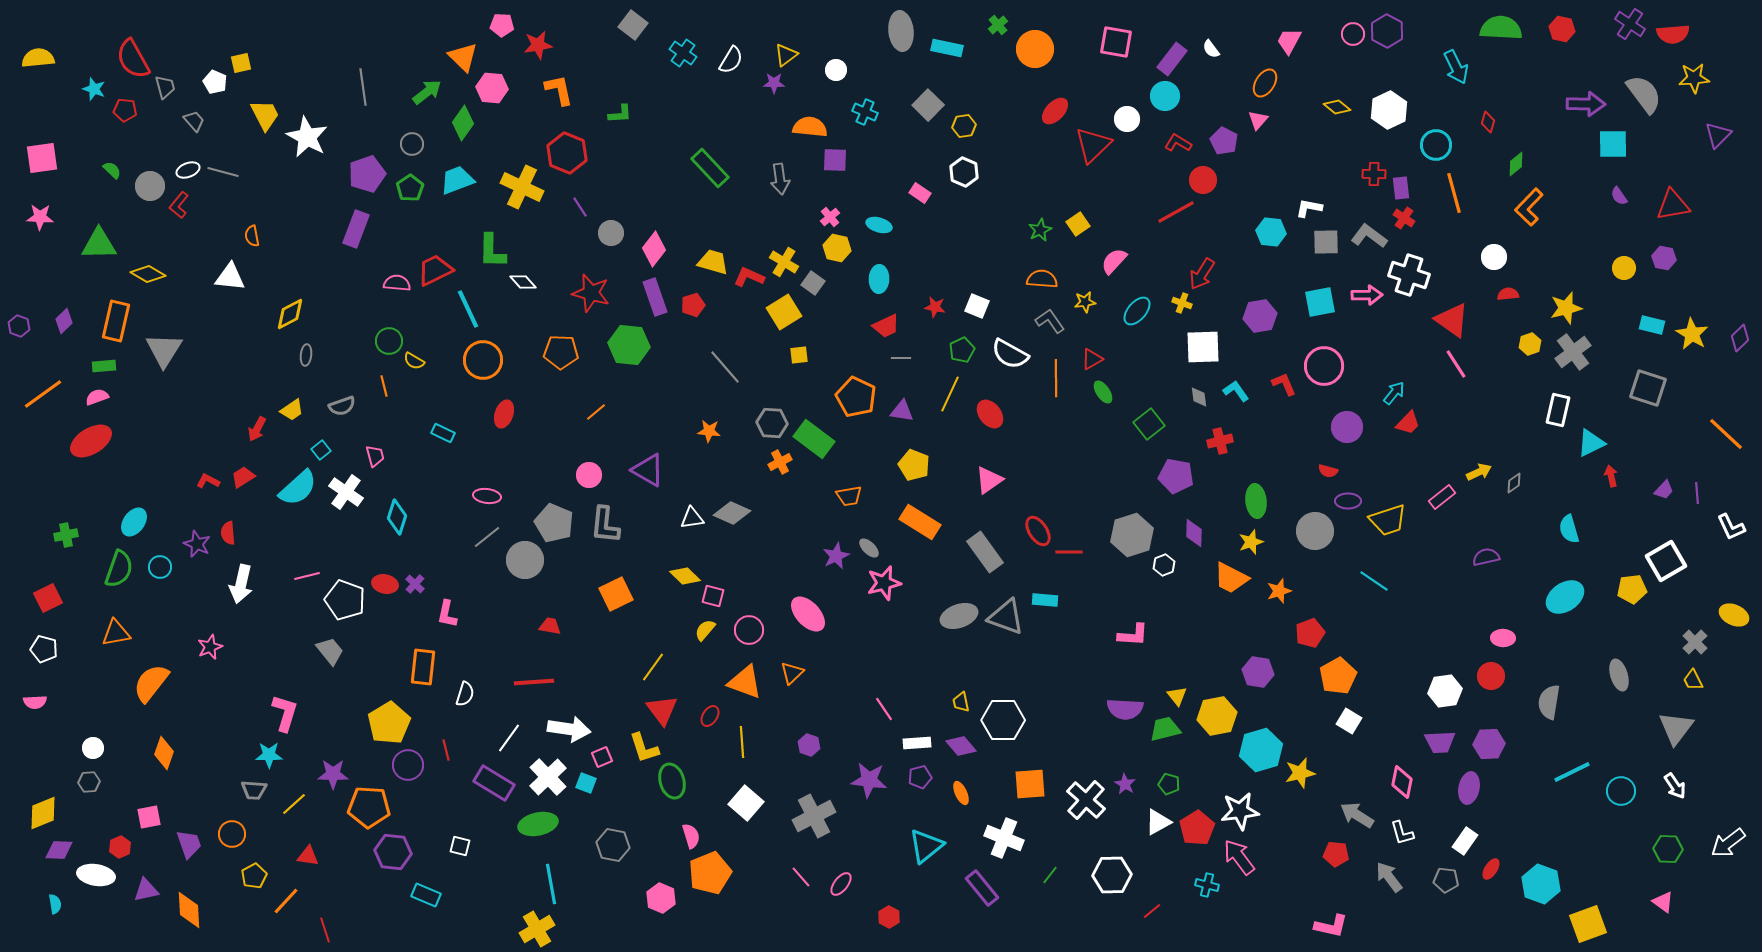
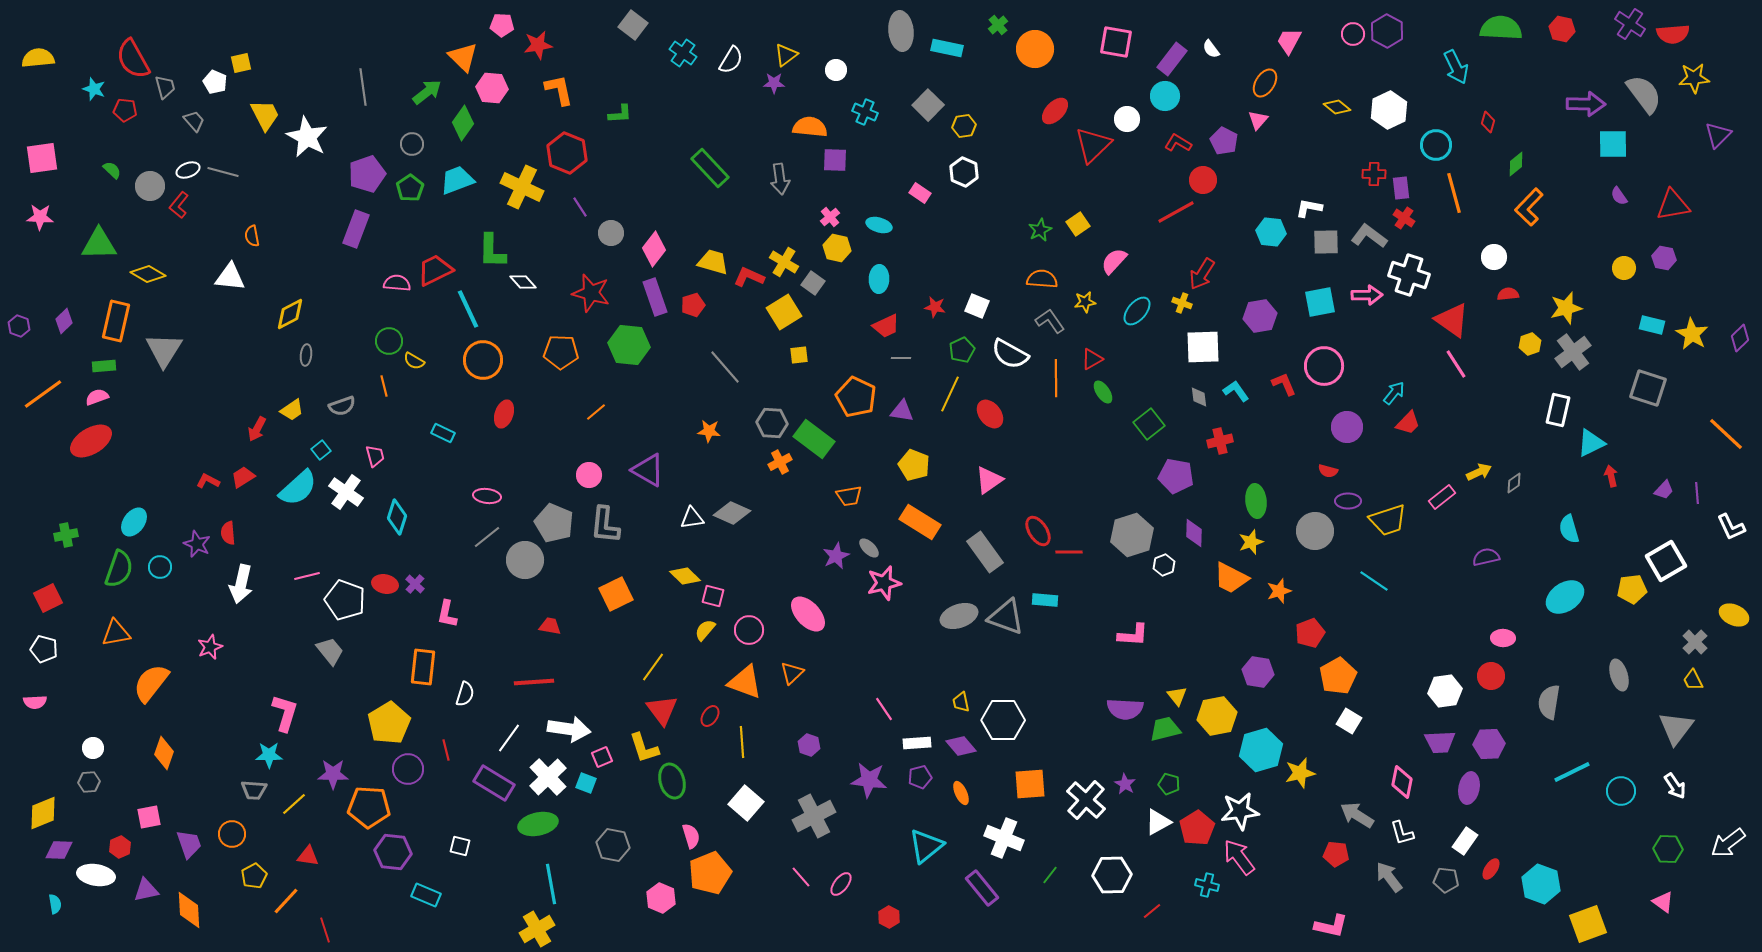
purple circle at (408, 765): moved 4 px down
